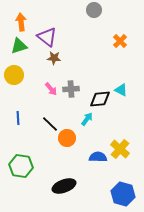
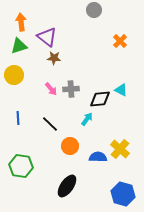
orange circle: moved 3 px right, 8 px down
black ellipse: moved 3 px right; rotated 35 degrees counterclockwise
